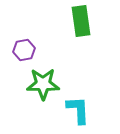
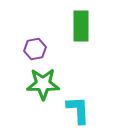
green rectangle: moved 5 px down; rotated 8 degrees clockwise
purple hexagon: moved 11 px right, 1 px up
